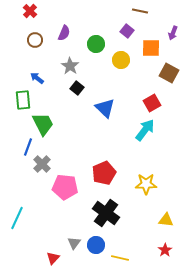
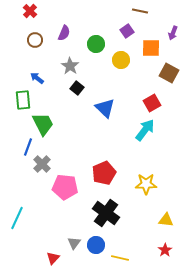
purple square: rotated 16 degrees clockwise
